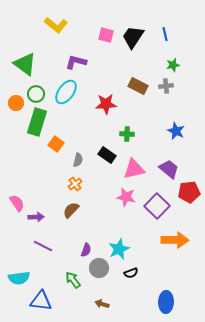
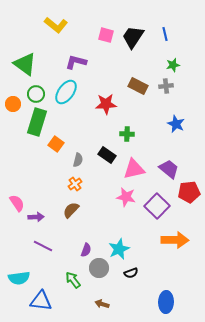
orange circle: moved 3 px left, 1 px down
blue star: moved 7 px up
